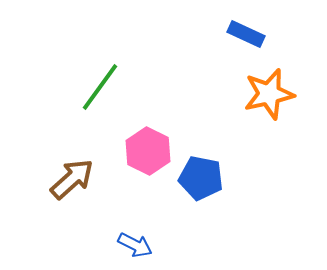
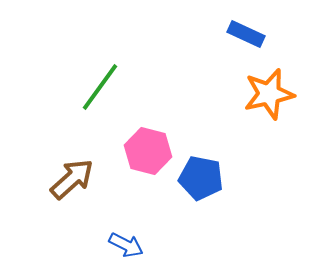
pink hexagon: rotated 12 degrees counterclockwise
blue arrow: moved 9 px left
